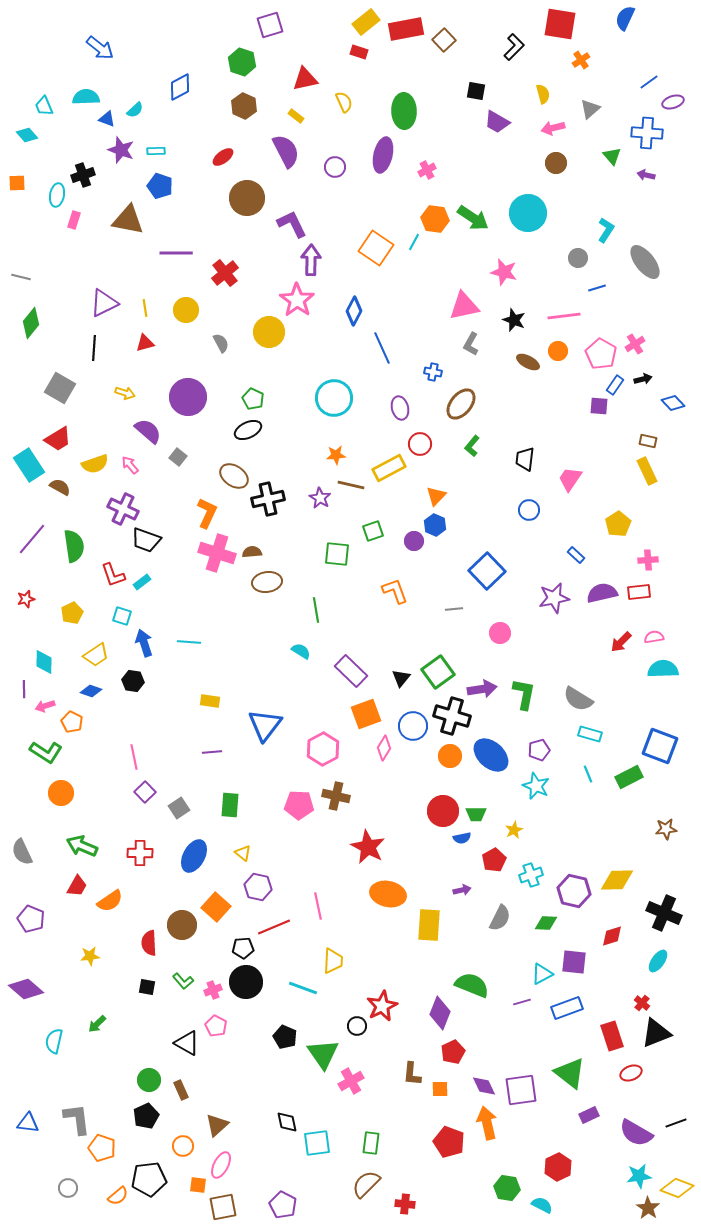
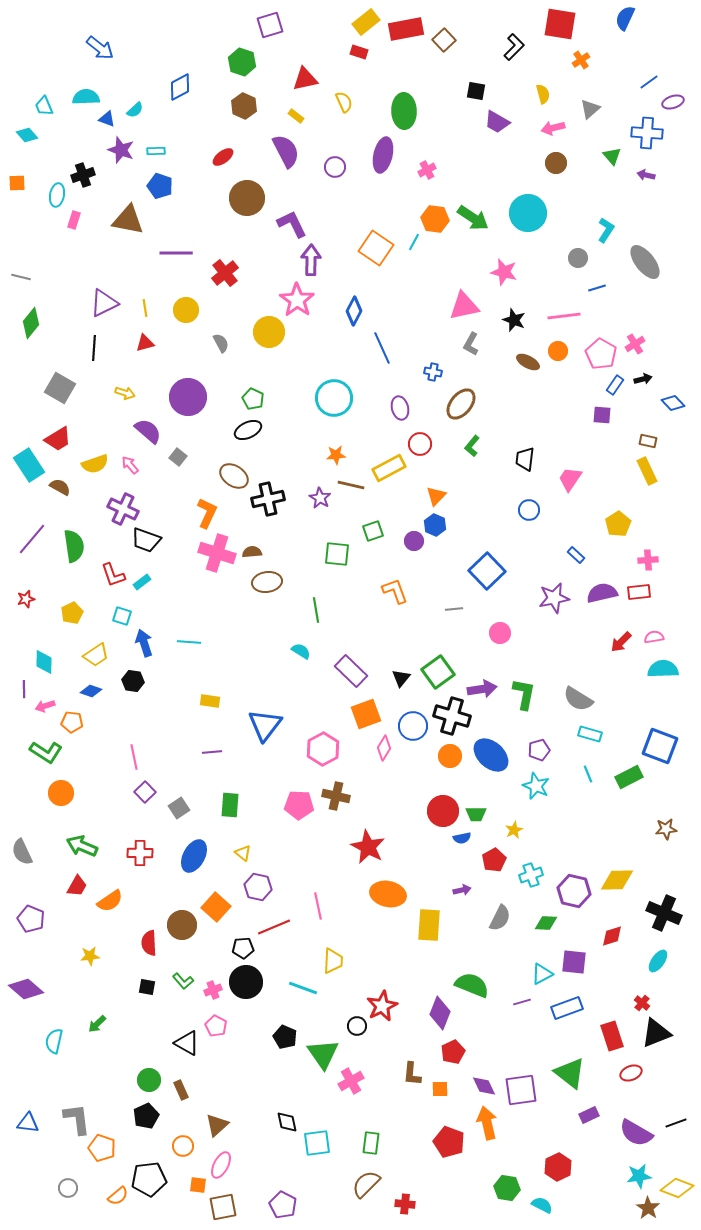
purple square at (599, 406): moved 3 px right, 9 px down
orange pentagon at (72, 722): rotated 20 degrees counterclockwise
